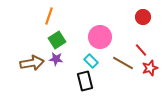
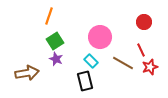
red circle: moved 1 px right, 5 px down
green square: moved 2 px left, 1 px down
red line: rotated 16 degrees clockwise
purple star: rotated 16 degrees clockwise
brown arrow: moved 5 px left, 10 px down
red star: moved 1 px up
